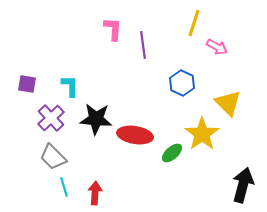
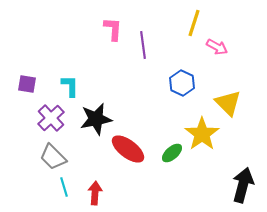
black star: rotated 16 degrees counterclockwise
red ellipse: moved 7 px left, 14 px down; rotated 28 degrees clockwise
